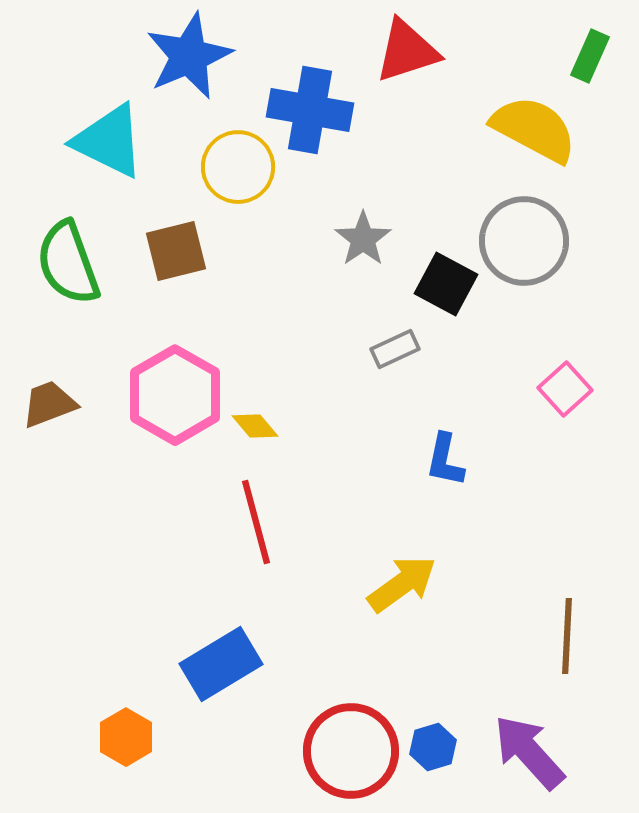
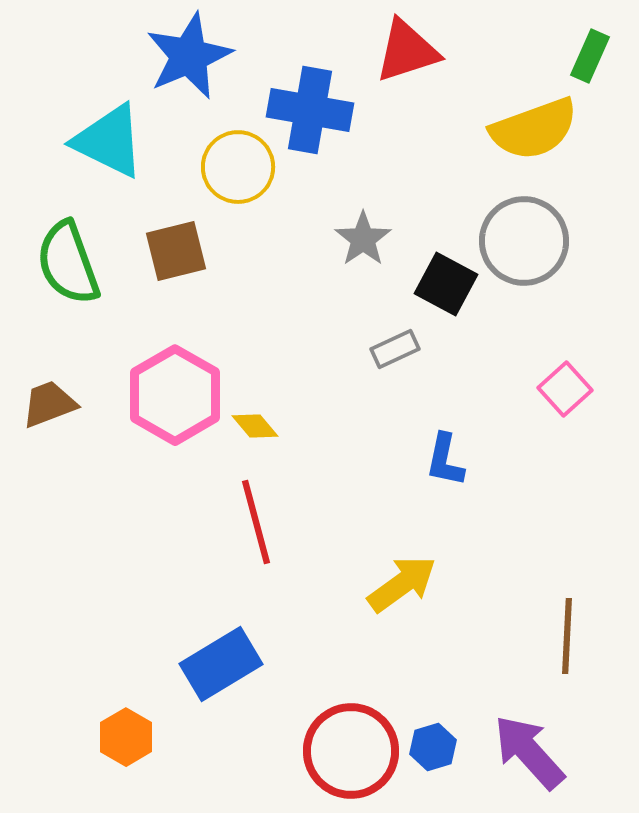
yellow semicircle: rotated 132 degrees clockwise
